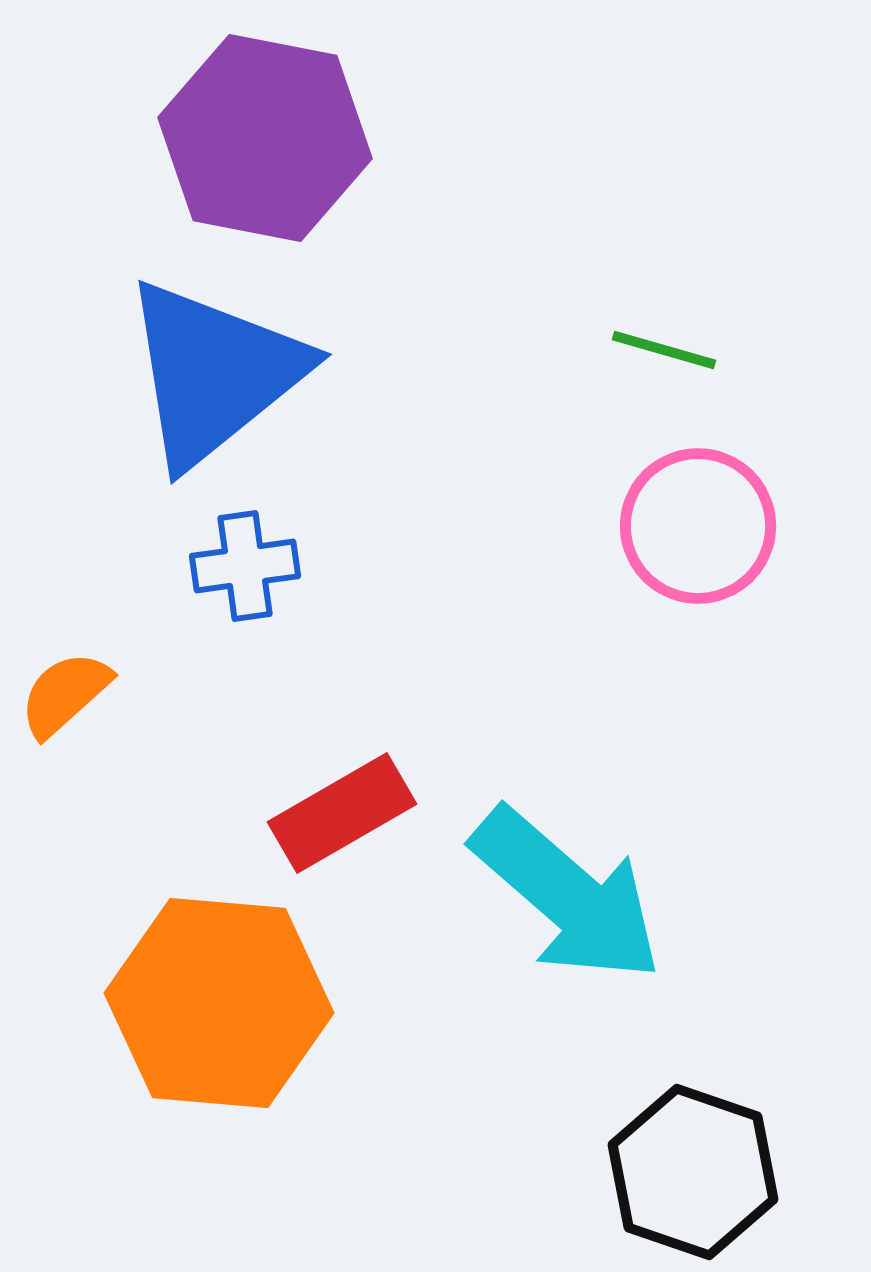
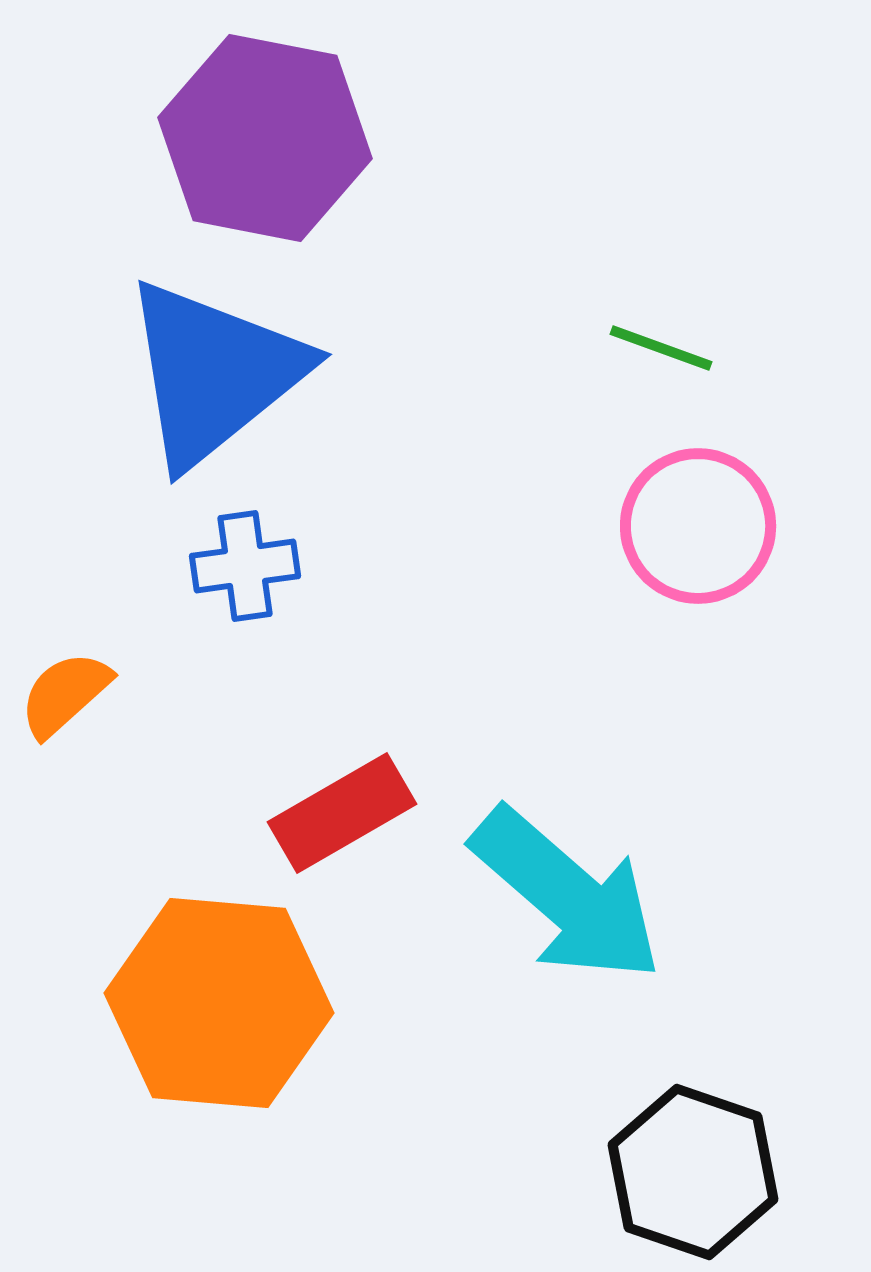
green line: moved 3 px left, 2 px up; rotated 4 degrees clockwise
